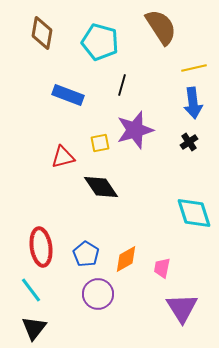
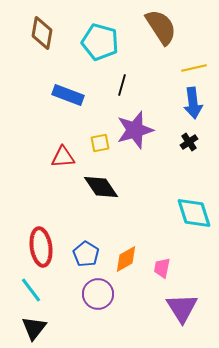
red triangle: rotated 10 degrees clockwise
